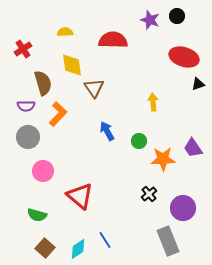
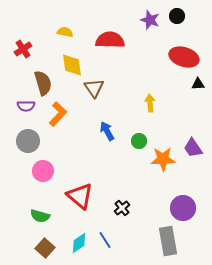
yellow semicircle: rotated 14 degrees clockwise
red semicircle: moved 3 px left
black triangle: rotated 16 degrees clockwise
yellow arrow: moved 3 px left, 1 px down
gray circle: moved 4 px down
black cross: moved 27 px left, 14 px down
green semicircle: moved 3 px right, 1 px down
gray rectangle: rotated 12 degrees clockwise
cyan diamond: moved 1 px right, 6 px up
